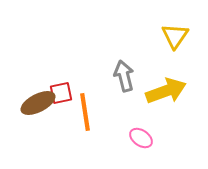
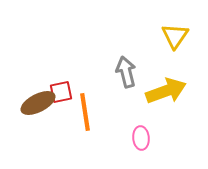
gray arrow: moved 2 px right, 4 px up
red square: moved 1 px up
pink ellipse: rotated 50 degrees clockwise
